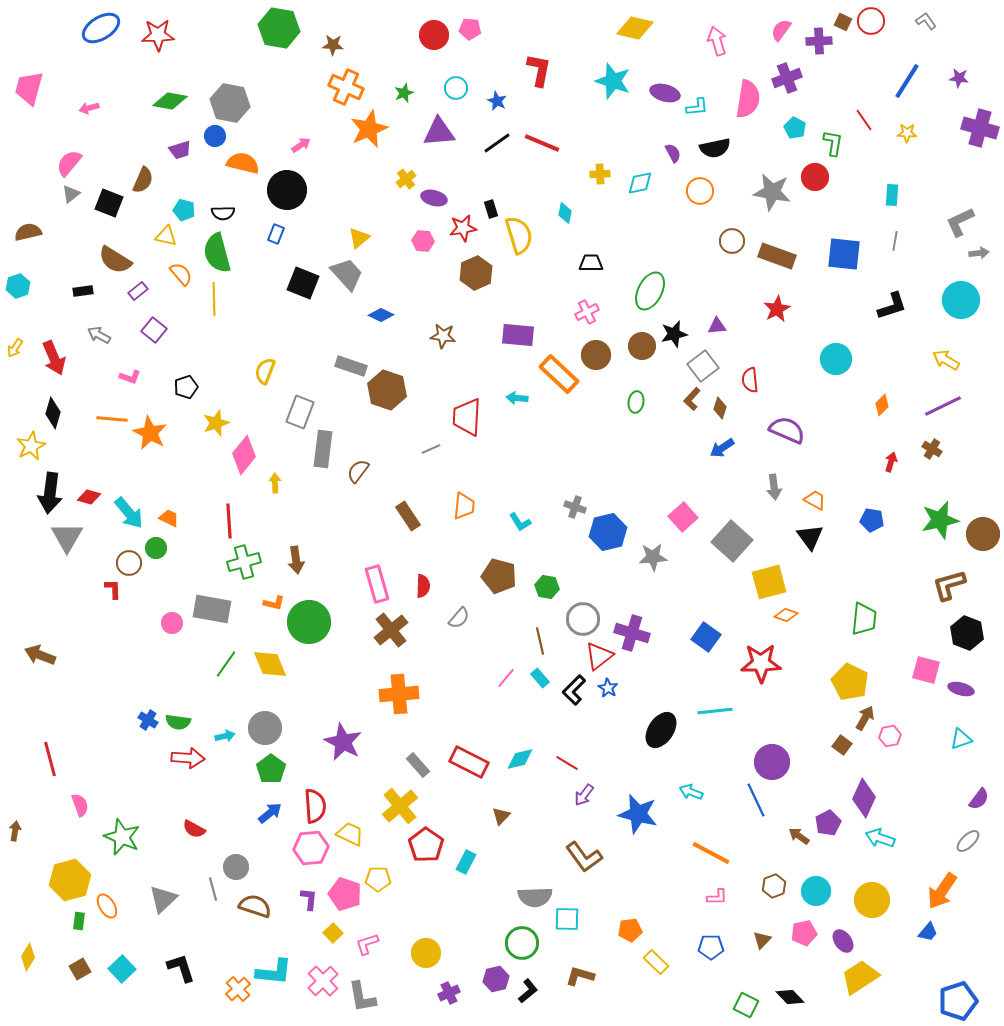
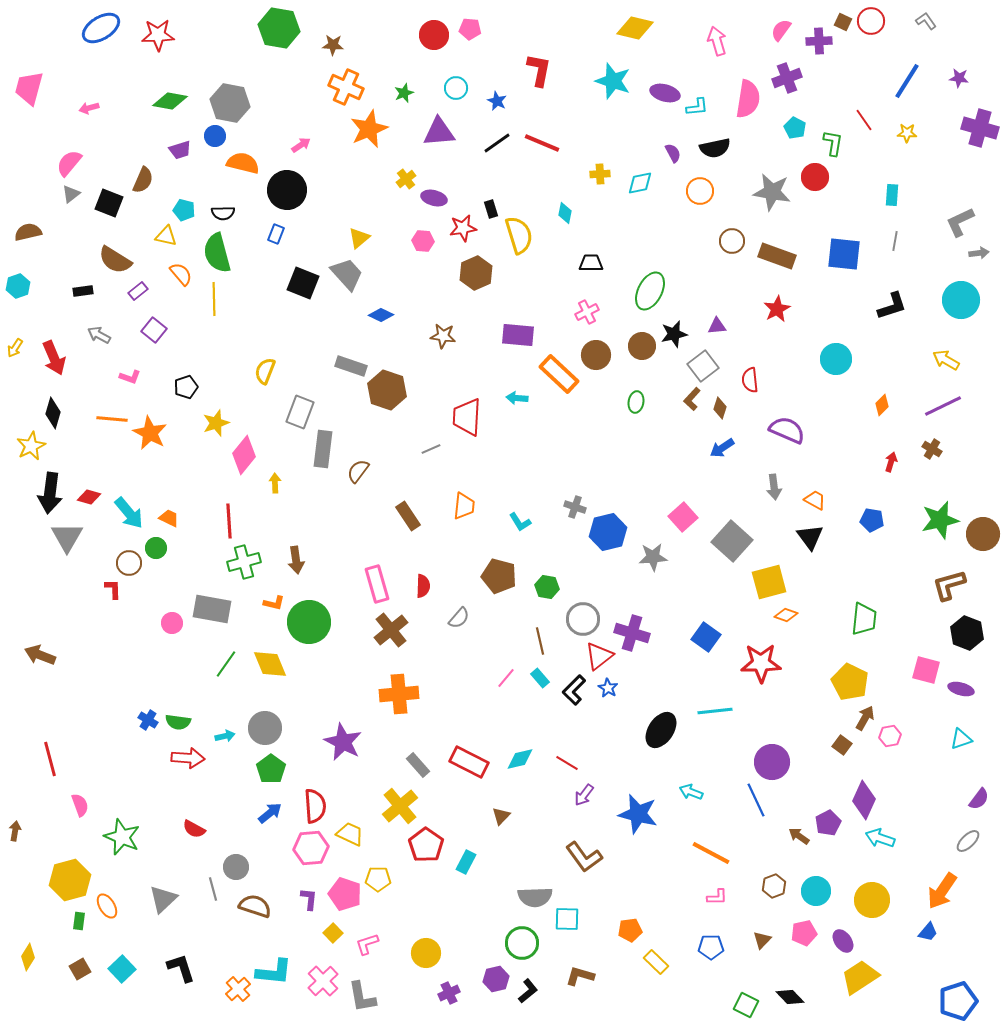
purple diamond at (864, 798): moved 2 px down
